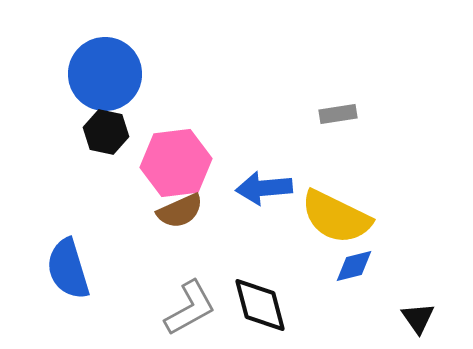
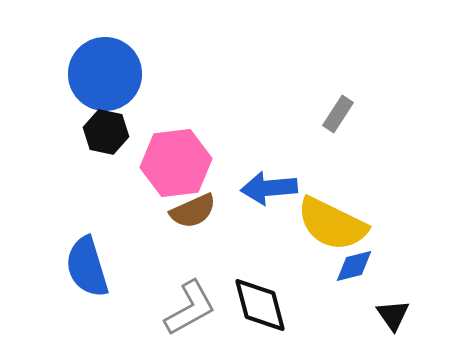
gray rectangle: rotated 48 degrees counterclockwise
blue arrow: moved 5 px right
brown semicircle: moved 13 px right
yellow semicircle: moved 4 px left, 7 px down
blue semicircle: moved 19 px right, 2 px up
black triangle: moved 25 px left, 3 px up
